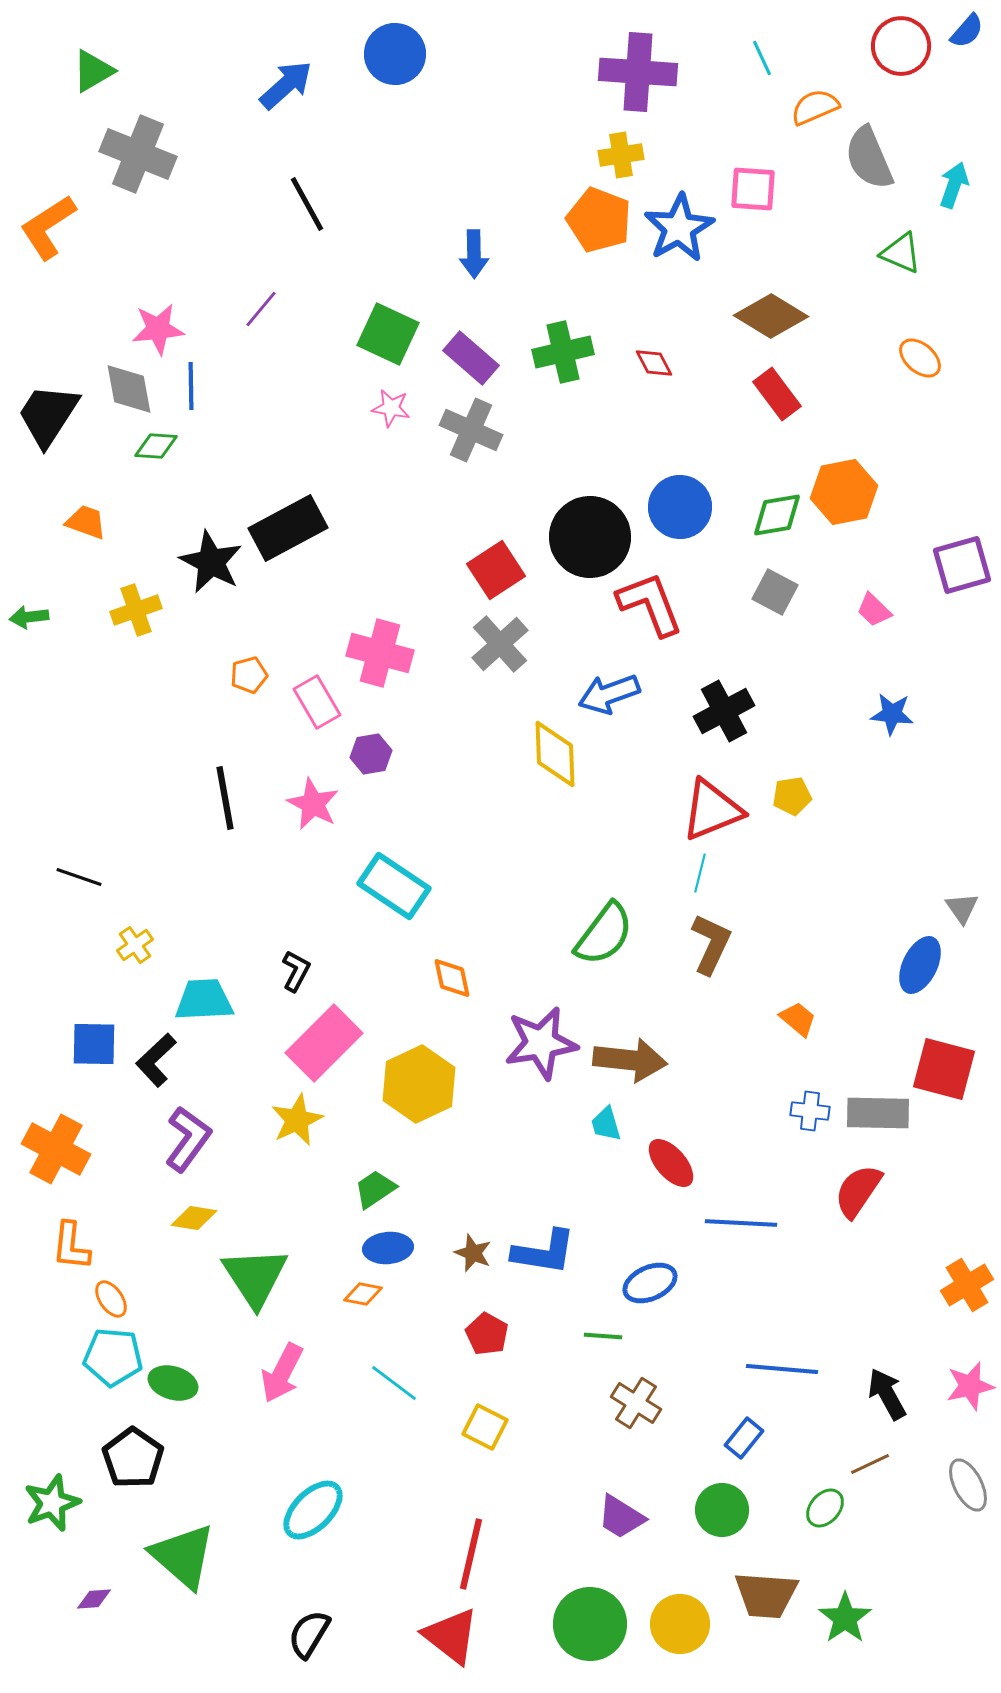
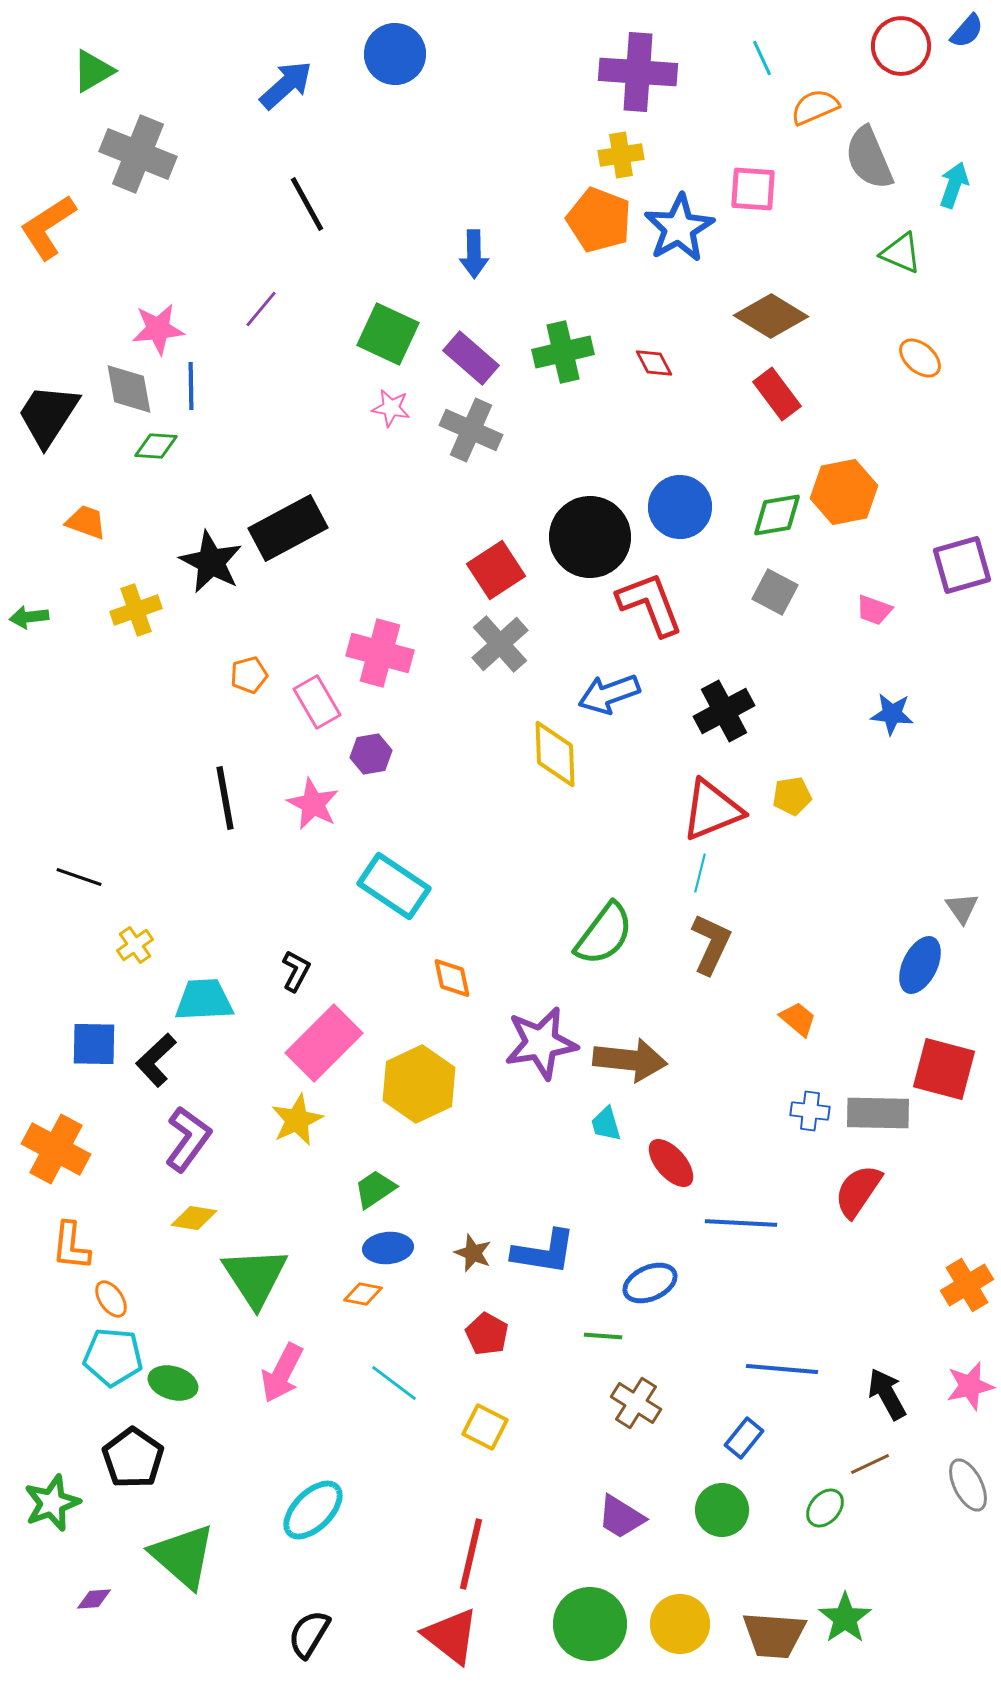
pink trapezoid at (874, 610): rotated 24 degrees counterclockwise
brown trapezoid at (766, 1595): moved 8 px right, 40 px down
